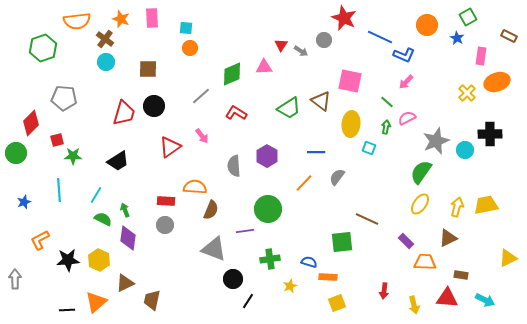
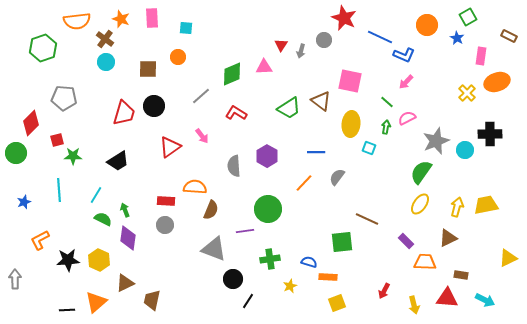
orange circle at (190, 48): moved 12 px left, 9 px down
gray arrow at (301, 51): rotated 72 degrees clockwise
red arrow at (384, 291): rotated 21 degrees clockwise
